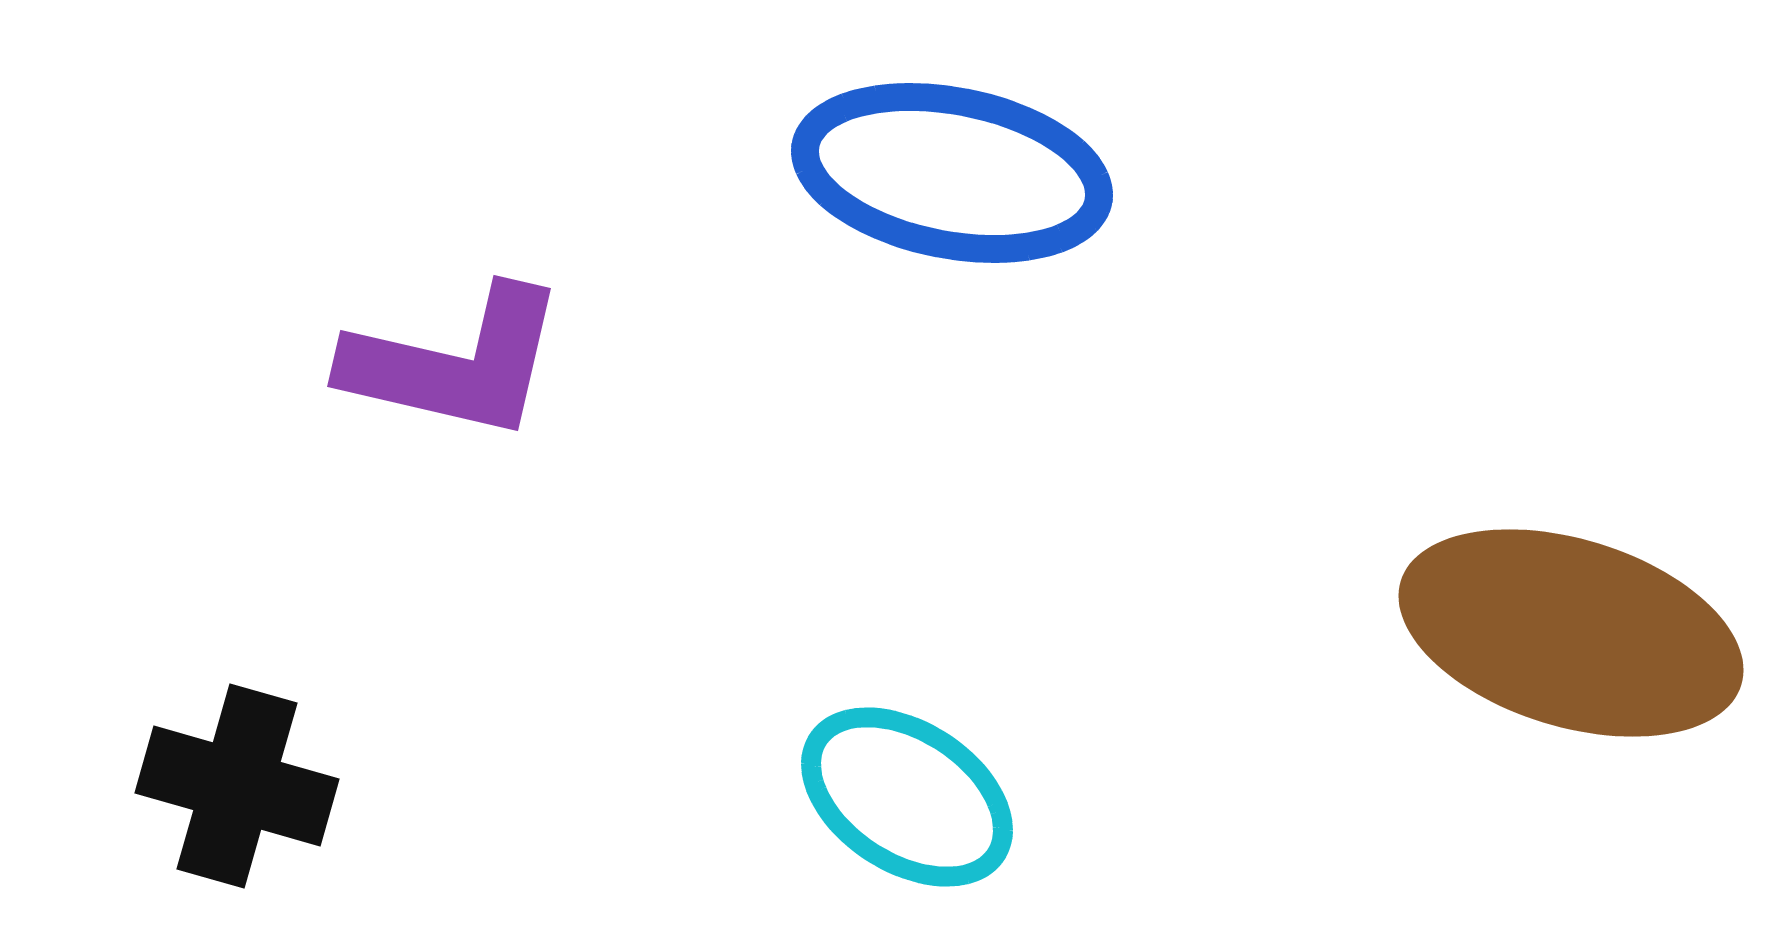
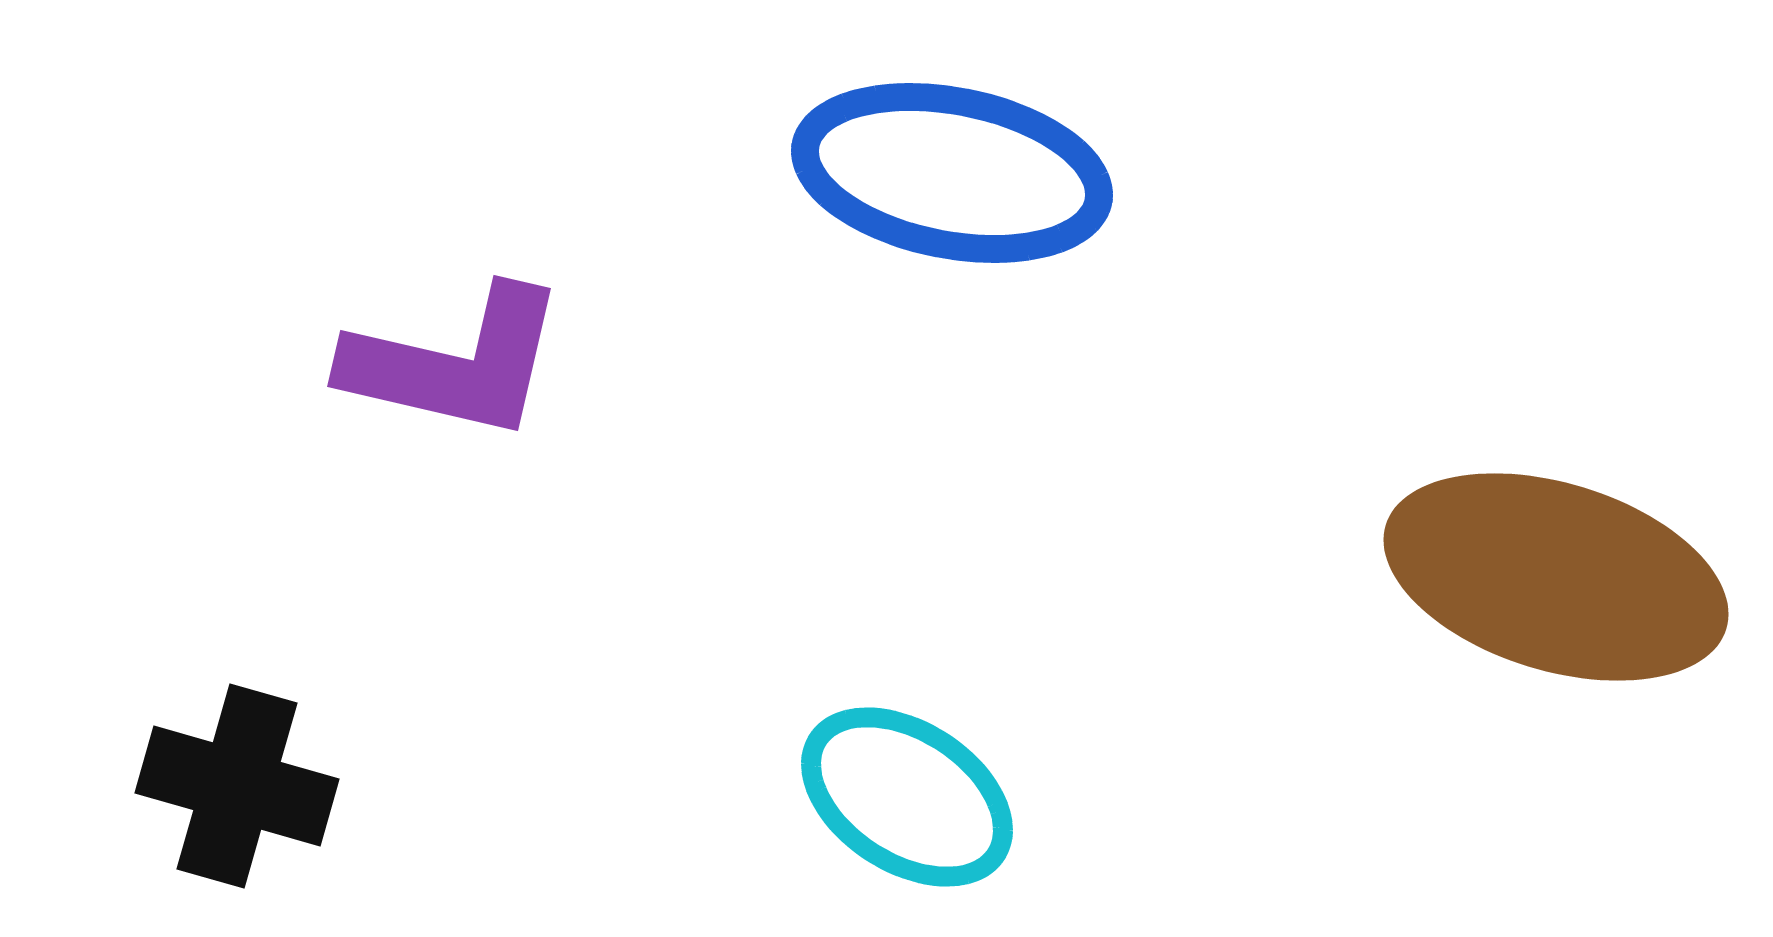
brown ellipse: moved 15 px left, 56 px up
